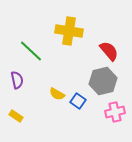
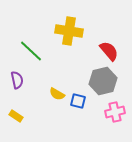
blue square: rotated 21 degrees counterclockwise
